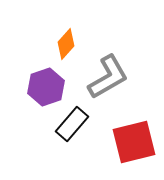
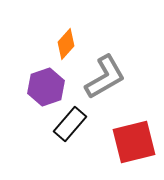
gray L-shape: moved 3 px left
black rectangle: moved 2 px left
